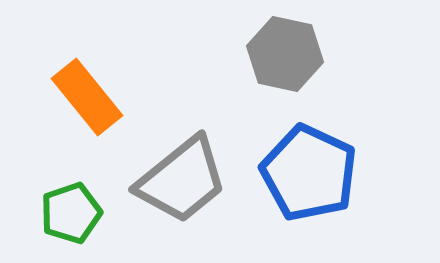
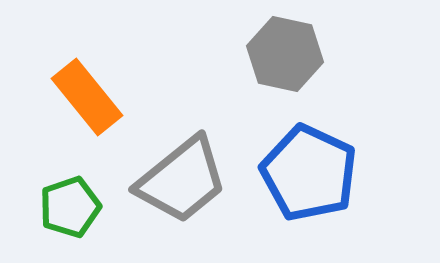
green pentagon: moved 1 px left, 6 px up
